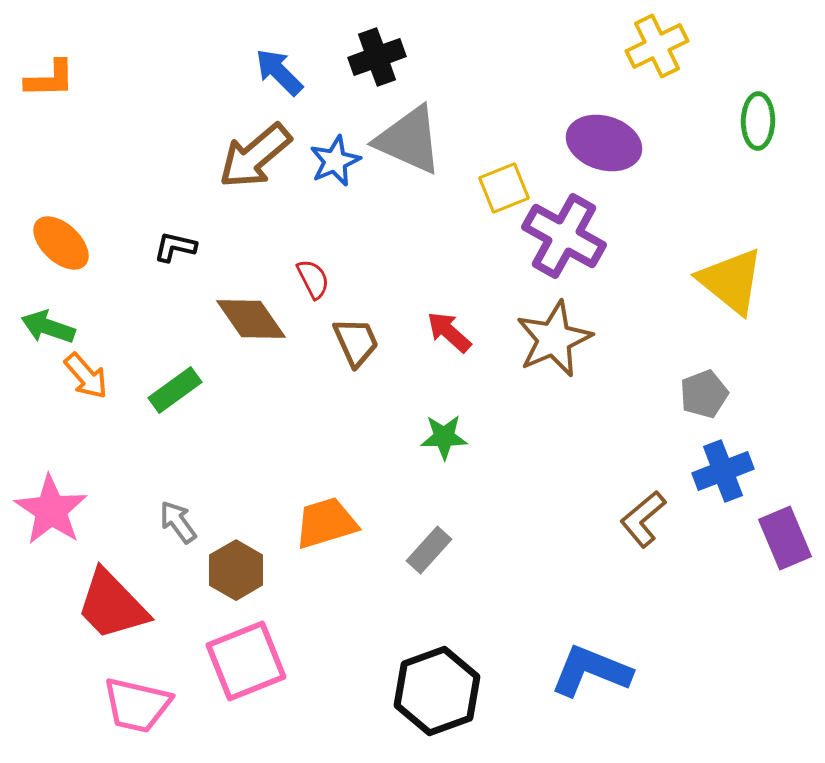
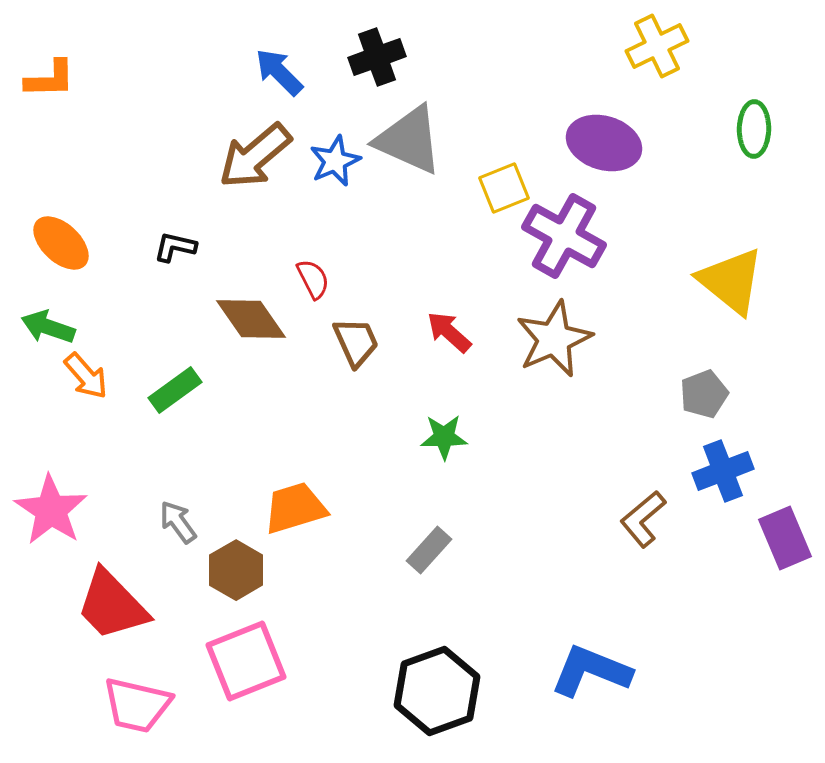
green ellipse: moved 4 px left, 8 px down
orange trapezoid: moved 31 px left, 15 px up
